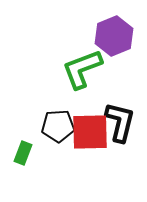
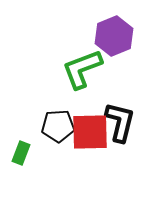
green rectangle: moved 2 px left
